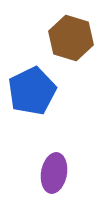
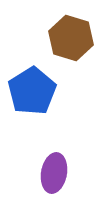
blue pentagon: rotated 6 degrees counterclockwise
